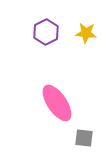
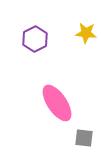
purple hexagon: moved 11 px left, 7 px down
